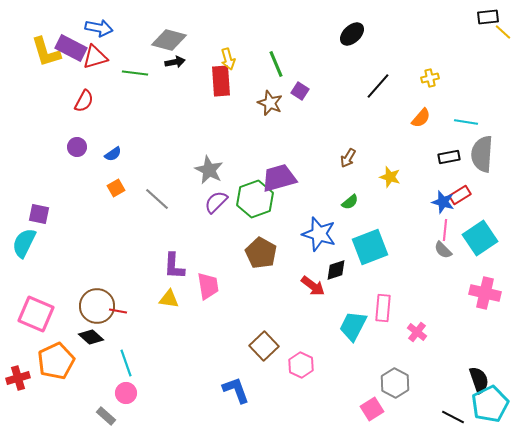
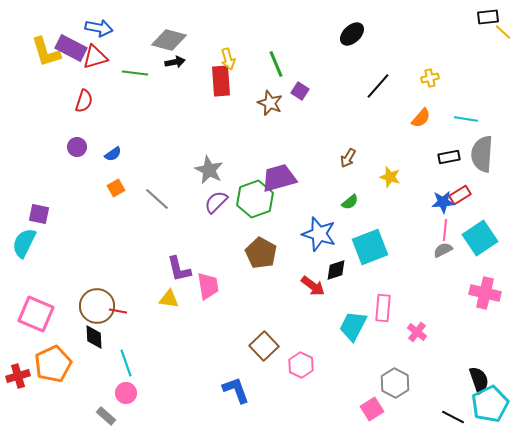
red semicircle at (84, 101): rotated 10 degrees counterclockwise
cyan line at (466, 122): moved 3 px up
blue star at (443, 202): rotated 20 degrees counterclockwise
gray semicircle at (443, 250): rotated 108 degrees clockwise
purple L-shape at (174, 266): moved 5 px right, 3 px down; rotated 16 degrees counterclockwise
black diamond at (91, 337): moved 3 px right; rotated 45 degrees clockwise
orange pentagon at (56, 361): moved 3 px left, 3 px down
red cross at (18, 378): moved 2 px up
